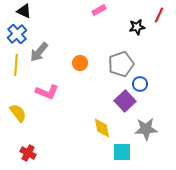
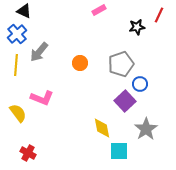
pink L-shape: moved 5 px left, 6 px down
gray star: rotated 30 degrees counterclockwise
cyan square: moved 3 px left, 1 px up
